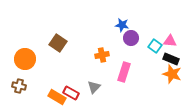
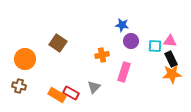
purple circle: moved 3 px down
cyan square: rotated 32 degrees counterclockwise
black rectangle: rotated 42 degrees clockwise
orange star: rotated 24 degrees counterclockwise
orange rectangle: moved 2 px up
